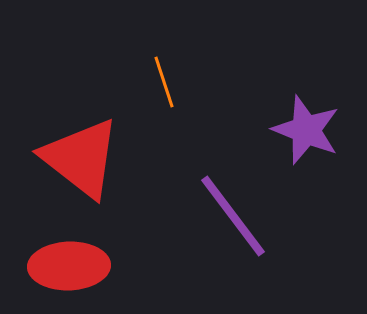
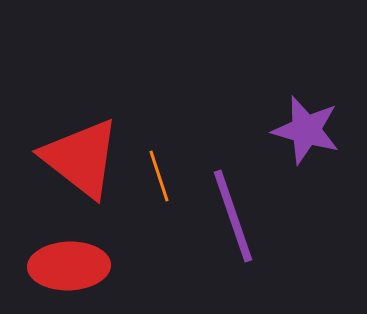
orange line: moved 5 px left, 94 px down
purple star: rotated 6 degrees counterclockwise
purple line: rotated 18 degrees clockwise
